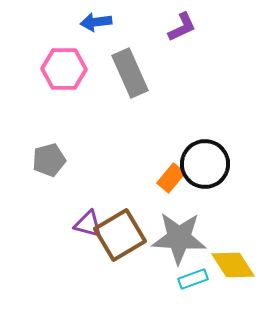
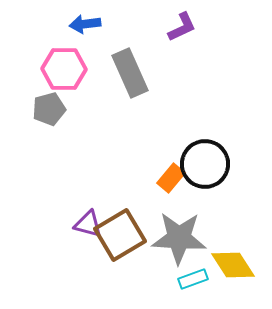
blue arrow: moved 11 px left, 2 px down
gray pentagon: moved 51 px up
